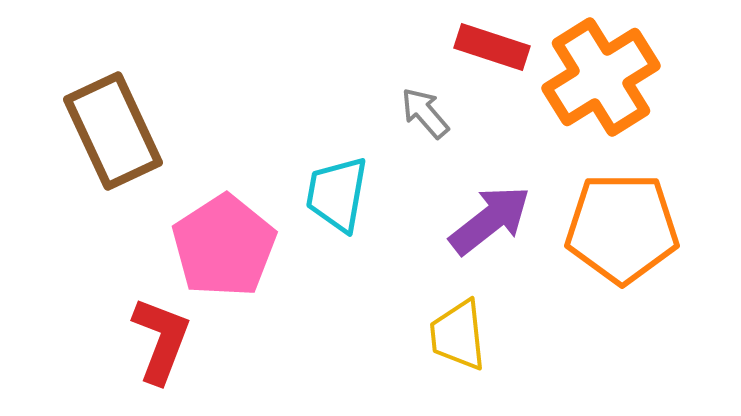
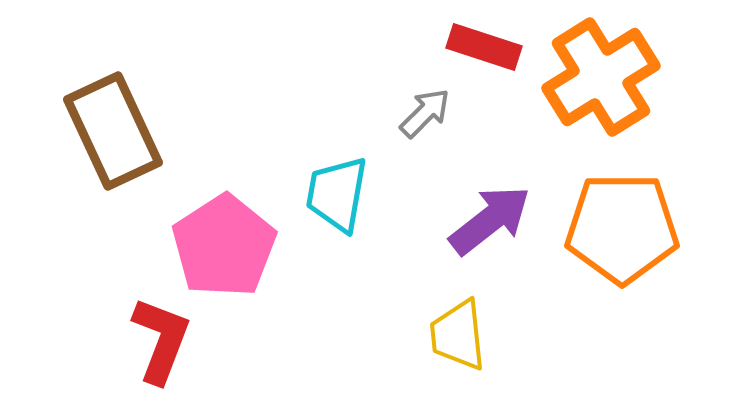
red rectangle: moved 8 px left
gray arrow: rotated 86 degrees clockwise
